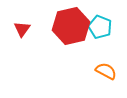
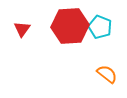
red hexagon: moved 1 px left; rotated 9 degrees clockwise
orange semicircle: moved 1 px right, 3 px down; rotated 10 degrees clockwise
